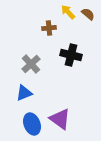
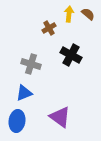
yellow arrow: moved 1 px right, 2 px down; rotated 49 degrees clockwise
brown cross: rotated 24 degrees counterclockwise
black cross: rotated 15 degrees clockwise
gray cross: rotated 30 degrees counterclockwise
purple triangle: moved 2 px up
blue ellipse: moved 15 px left, 3 px up; rotated 30 degrees clockwise
